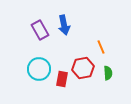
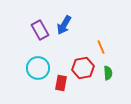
blue arrow: rotated 42 degrees clockwise
cyan circle: moved 1 px left, 1 px up
red rectangle: moved 1 px left, 4 px down
